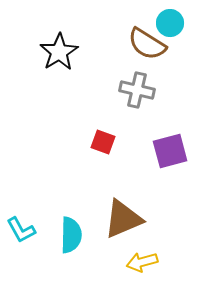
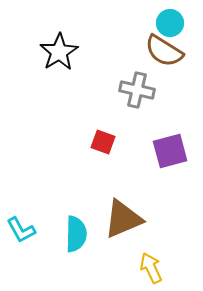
brown semicircle: moved 17 px right, 7 px down
cyan semicircle: moved 5 px right, 1 px up
yellow arrow: moved 9 px right, 6 px down; rotated 80 degrees clockwise
